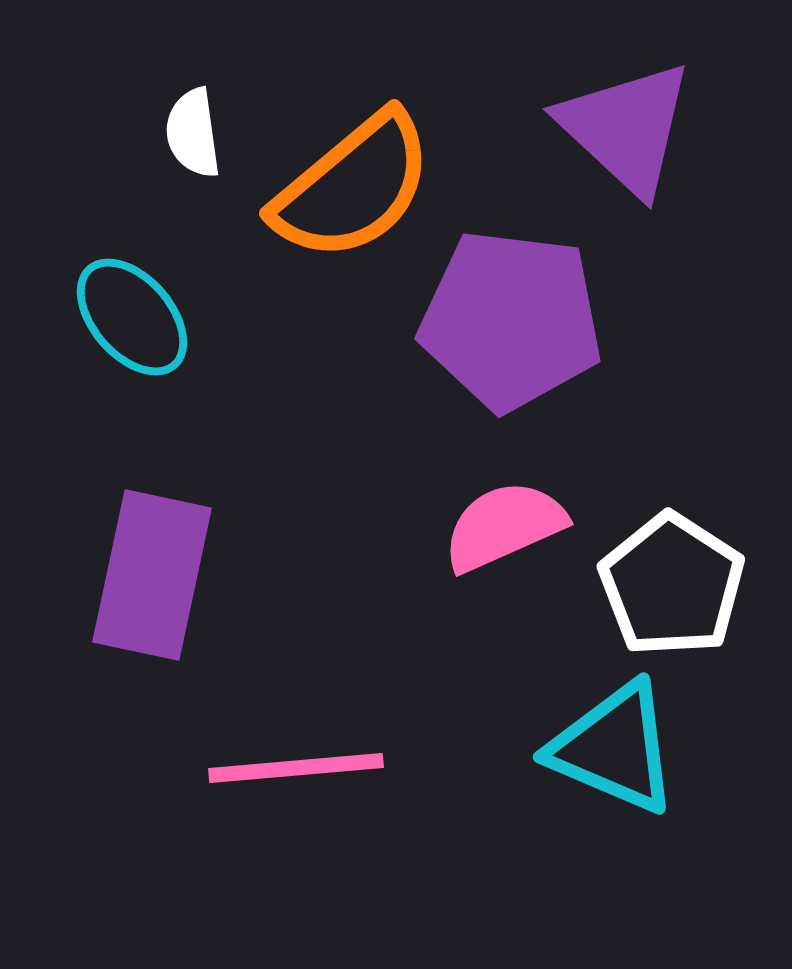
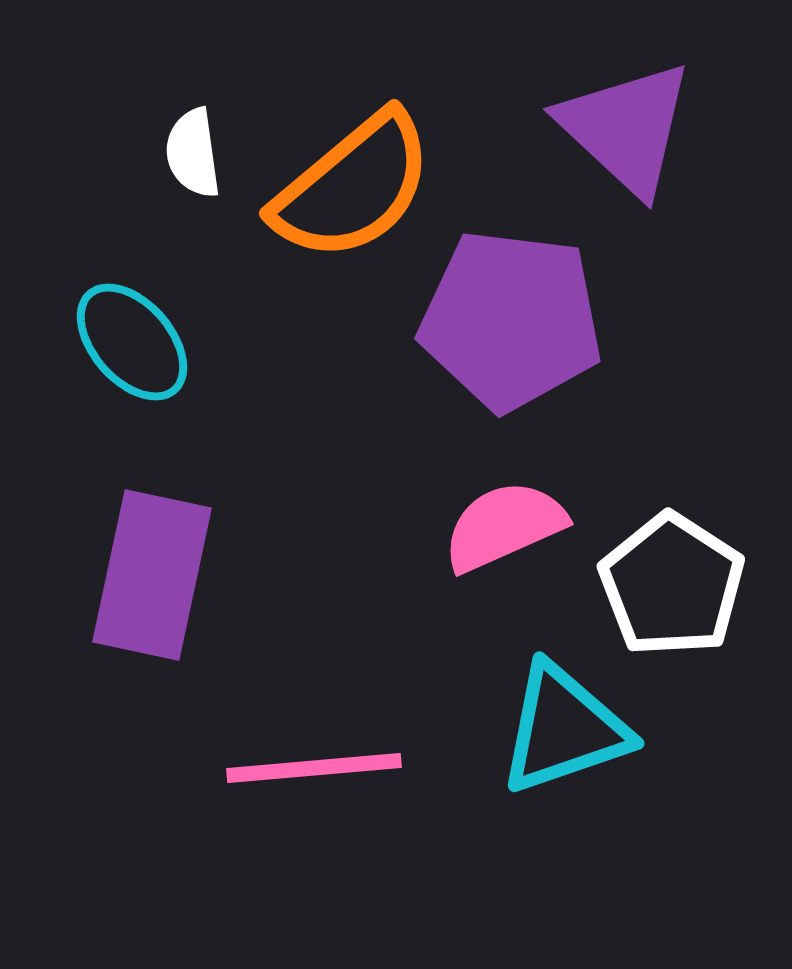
white semicircle: moved 20 px down
cyan ellipse: moved 25 px down
cyan triangle: moved 50 px left, 19 px up; rotated 42 degrees counterclockwise
pink line: moved 18 px right
